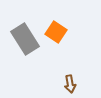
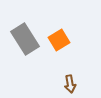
orange square: moved 3 px right, 8 px down; rotated 25 degrees clockwise
